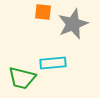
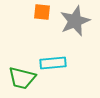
orange square: moved 1 px left
gray star: moved 2 px right, 3 px up
